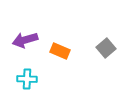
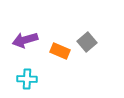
gray square: moved 19 px left, 6 px up
